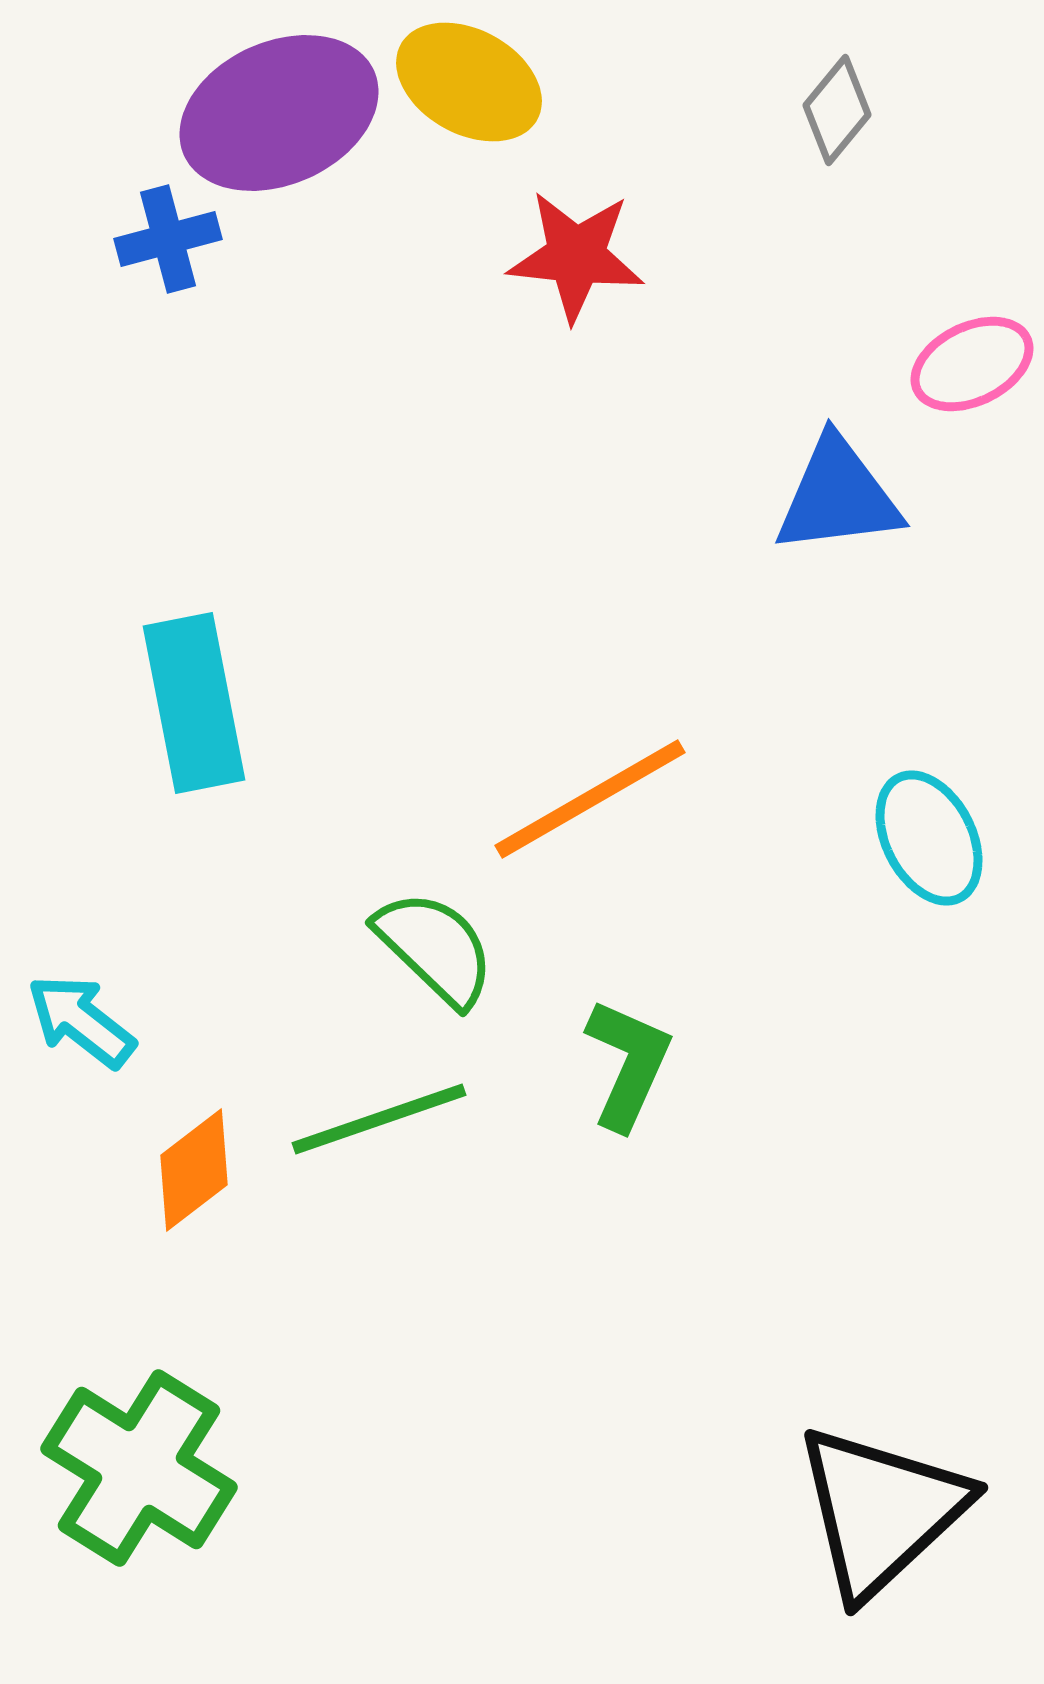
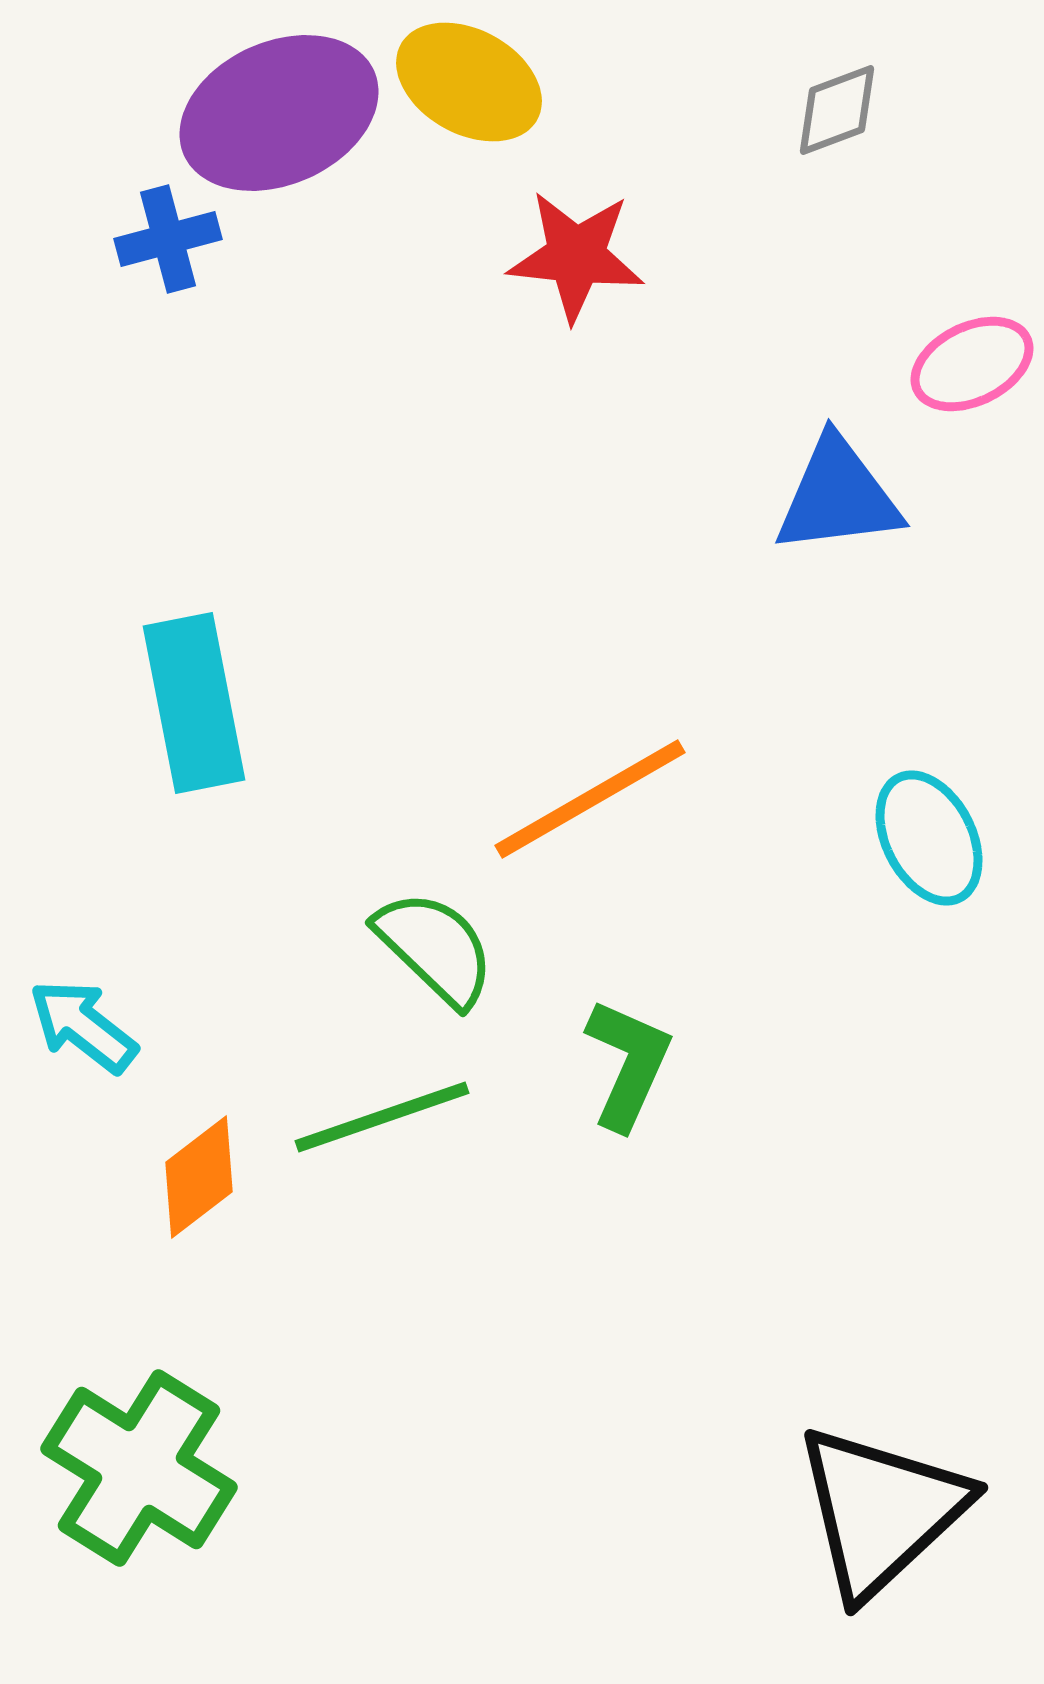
gray diamond: rotated 30 degrees clockwise
cyan arrow: moved 2 px right, 5 px down
green line: moved 3 px right, 2 px up
orange diamond: moved 5 px right, 7 px down
